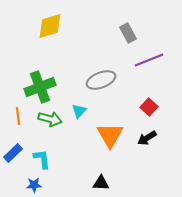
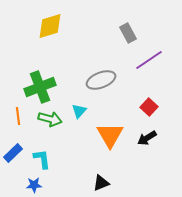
purple line: rotated 12 degrees counterclockwise
black triangle: rotated 24 degrees counterclockwise
